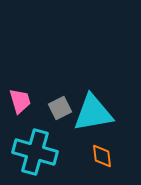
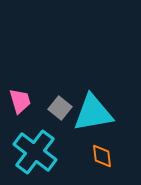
gray square: rotated 25 degrees counterclockwise
cyan cross: rotated 21 degrees clockwise
